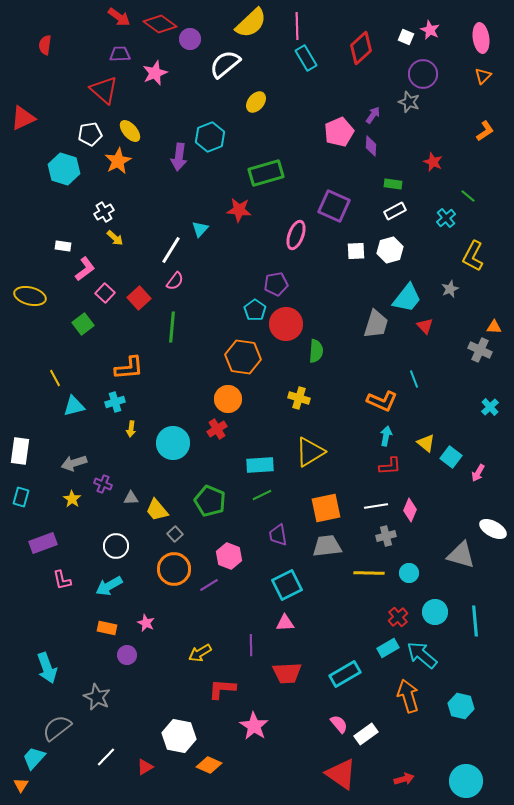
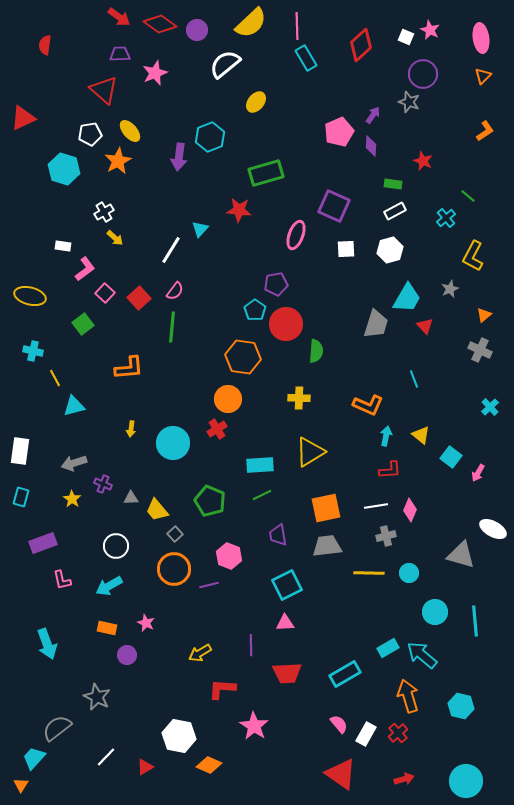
purple circle at (190, 39): moved 7 px right, 9 px up
red diamond at (361, 48): moved 3 px up
red star at (433, 162): moved 10 px left, 1 px up
white square at (356, 251): moved 10 px left, 2 px up
pink semicircle at (175, 281): moved 10 px down
cyan trapezoid at (407, 298): rotated 8 degrees counterclockwise
orange triangle at (494, 327): moved 10 px left, 12 px up; rotated 42 degrees counterclockwise
yellow cross at (299, 398): rotated 15 degrees counterclockwise
orange L-shape at (382, 401): moved 14 px left, 4 px down
cyan cross at (115, 402): moved 82 px left, 51 px up; rotated 30 degrees clockwise
yellow triangle at (426, 443): moved 5 px left, 8 px up
red L-shape at (390, 466): moved 4 px down
purple line at (209, 585): rotated 18 degrees clockwise
red cross at (398, 617): moved 116 px down
cyan arrow at (47, 668): moved 24 px up
white rectangle at (366, 734): rotated 25 degrees counterclockwise
